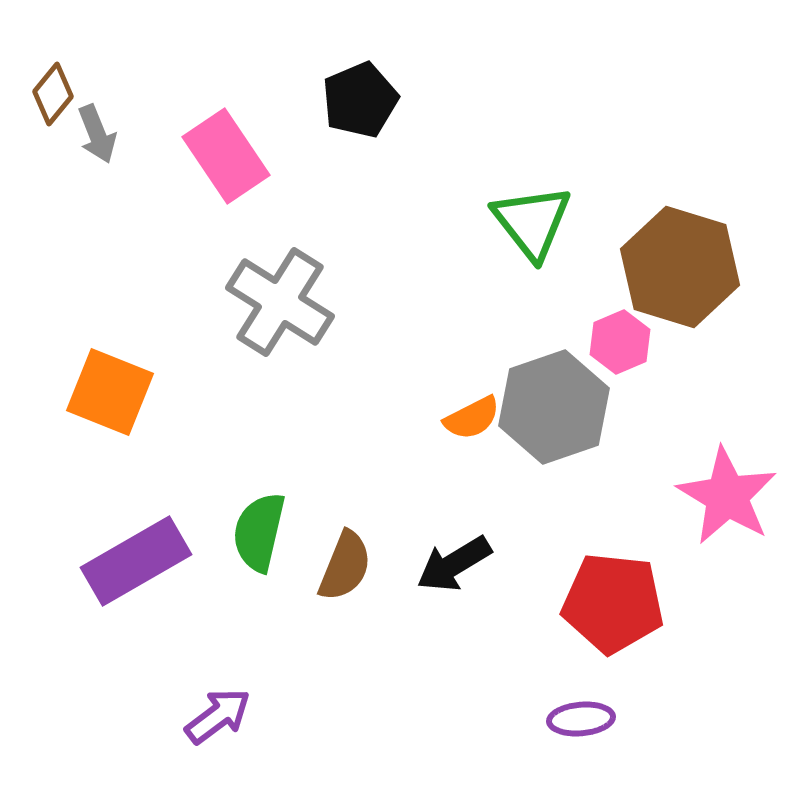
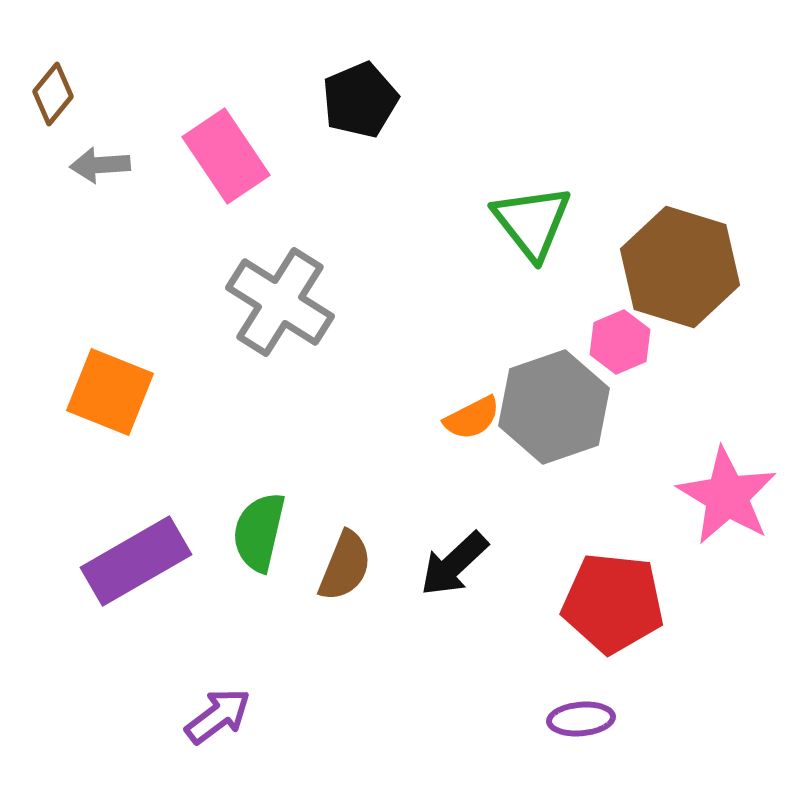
gray arrow: moved 3 px right, 31 px down; rotated 108 degrees clockwise
black arrow: rotated 12 degrees counterclockwise
